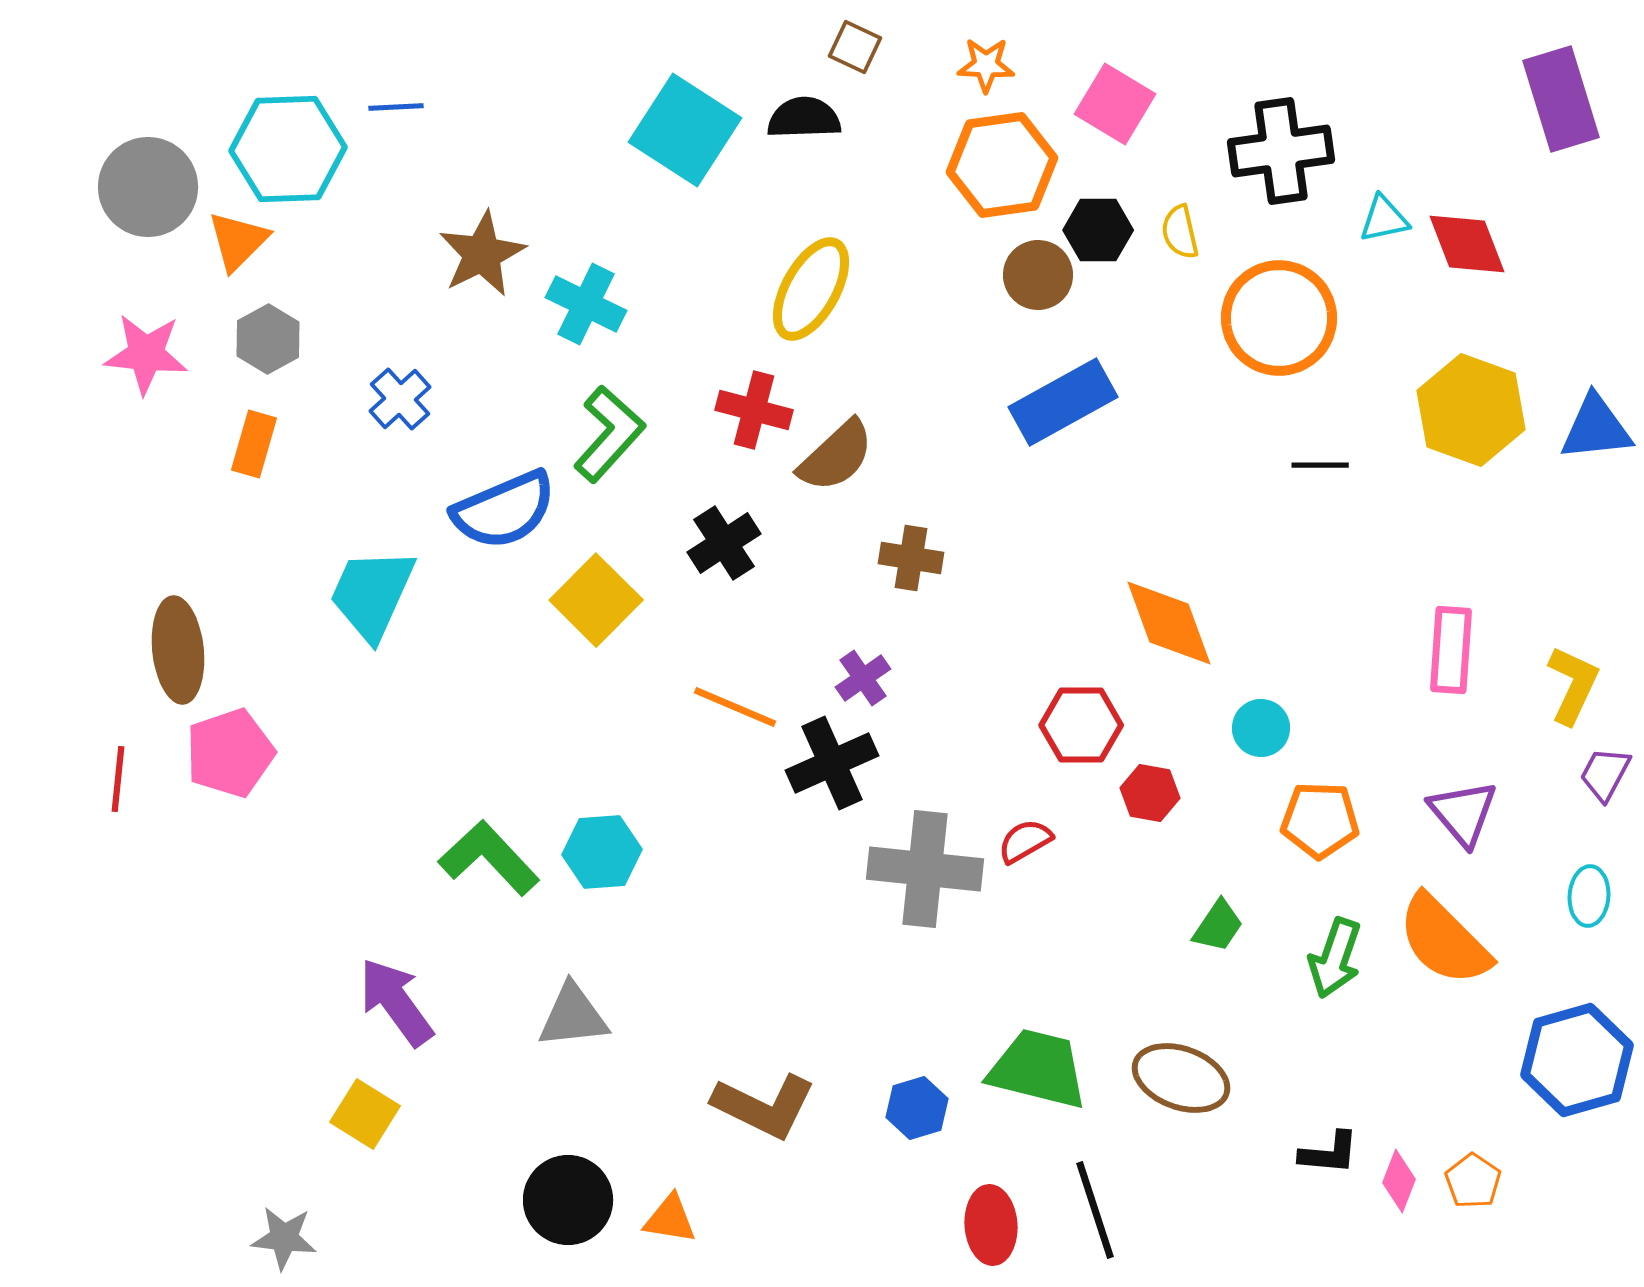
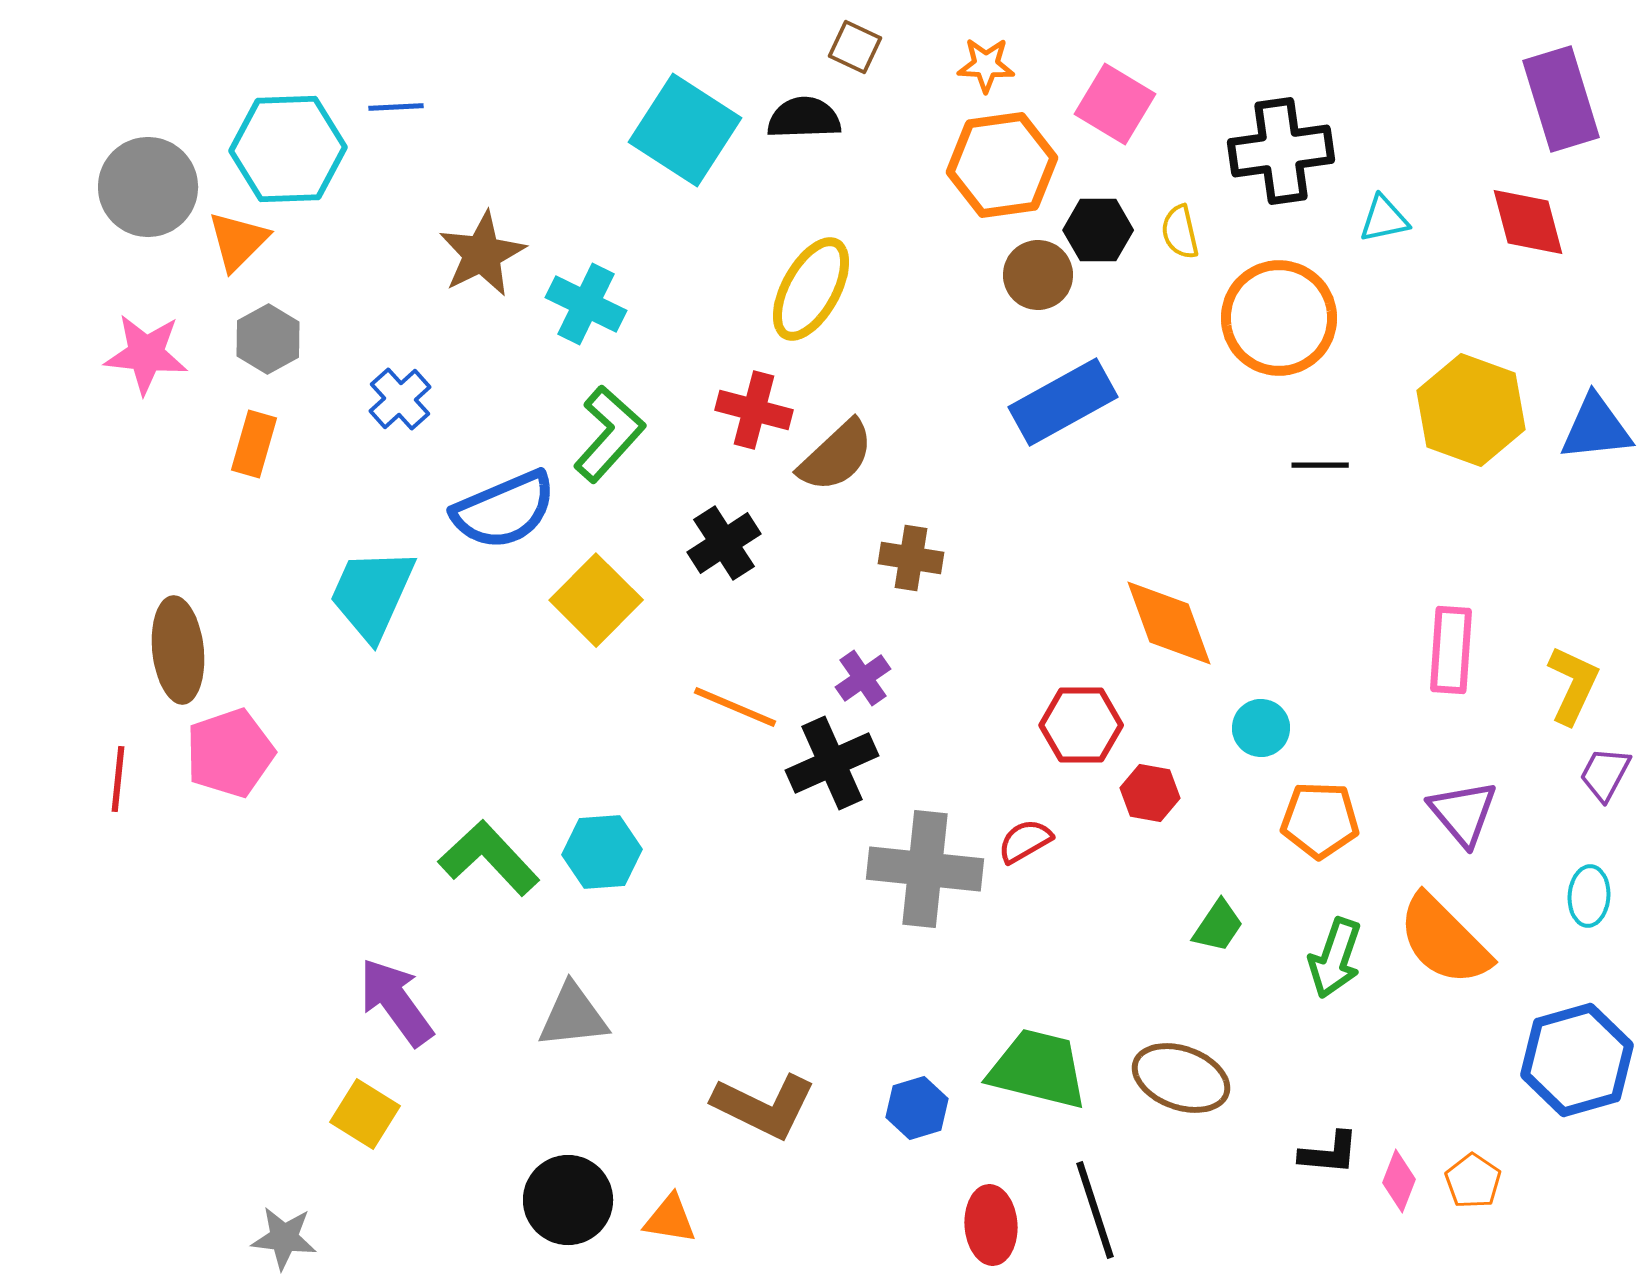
red diamond at (1467, 244): moved 61 px right, 22 px up; rotated 6 degrees clockwise
